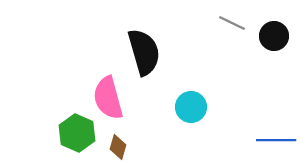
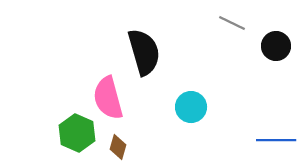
black circle: moved 2 px right, 10 px down
